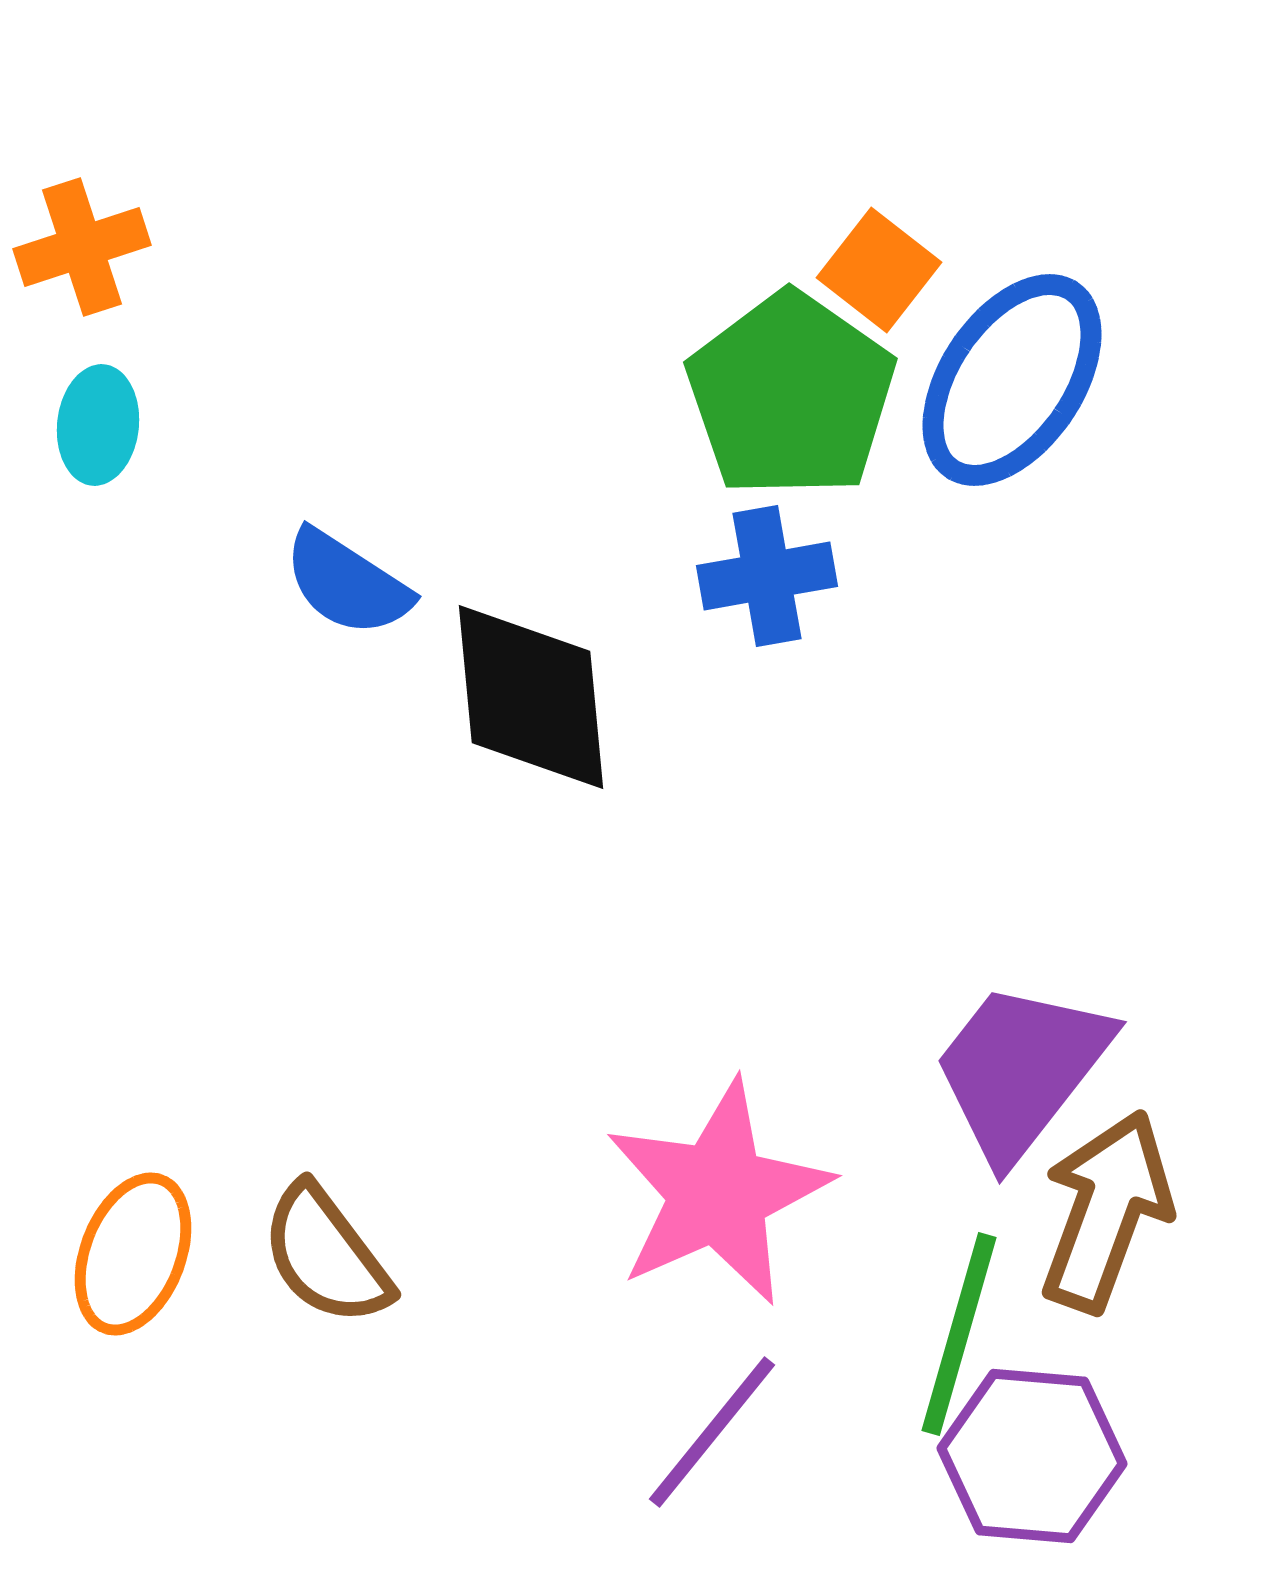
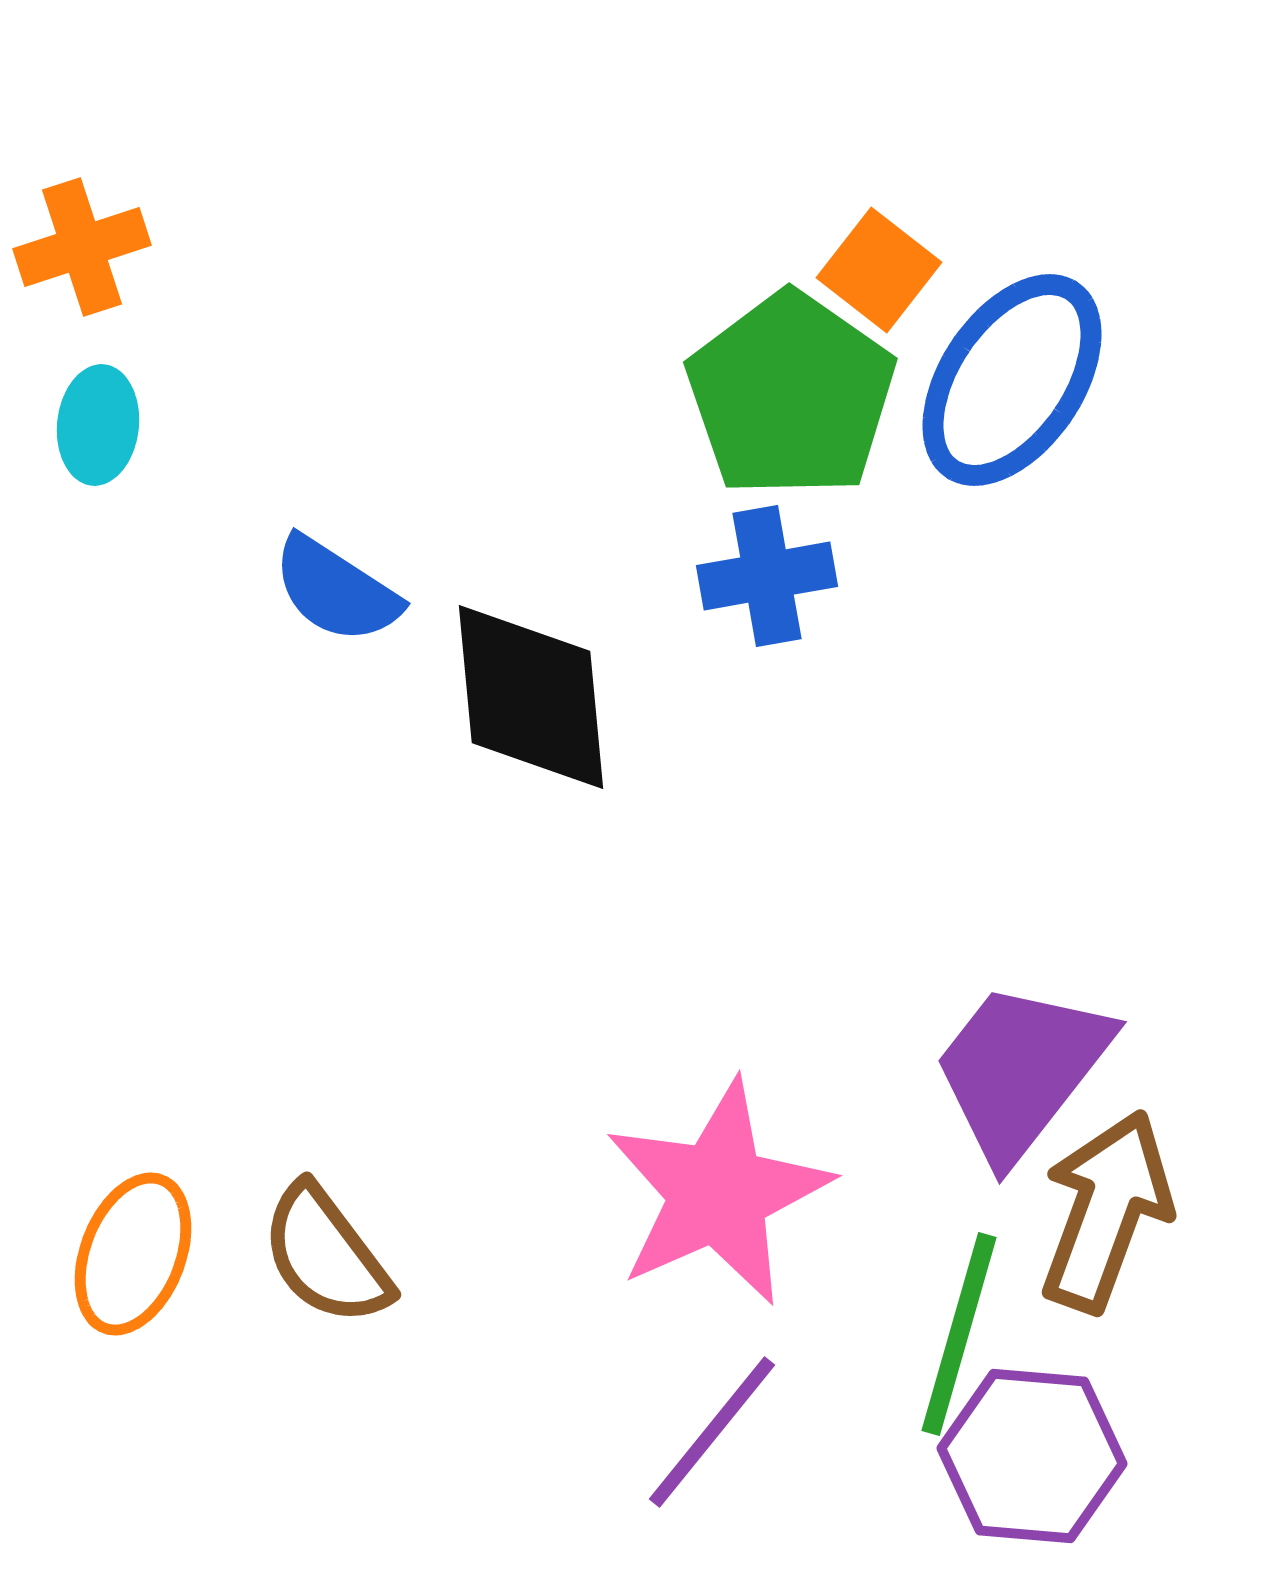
blue semicircle: moved 11 px left, 7 px down
